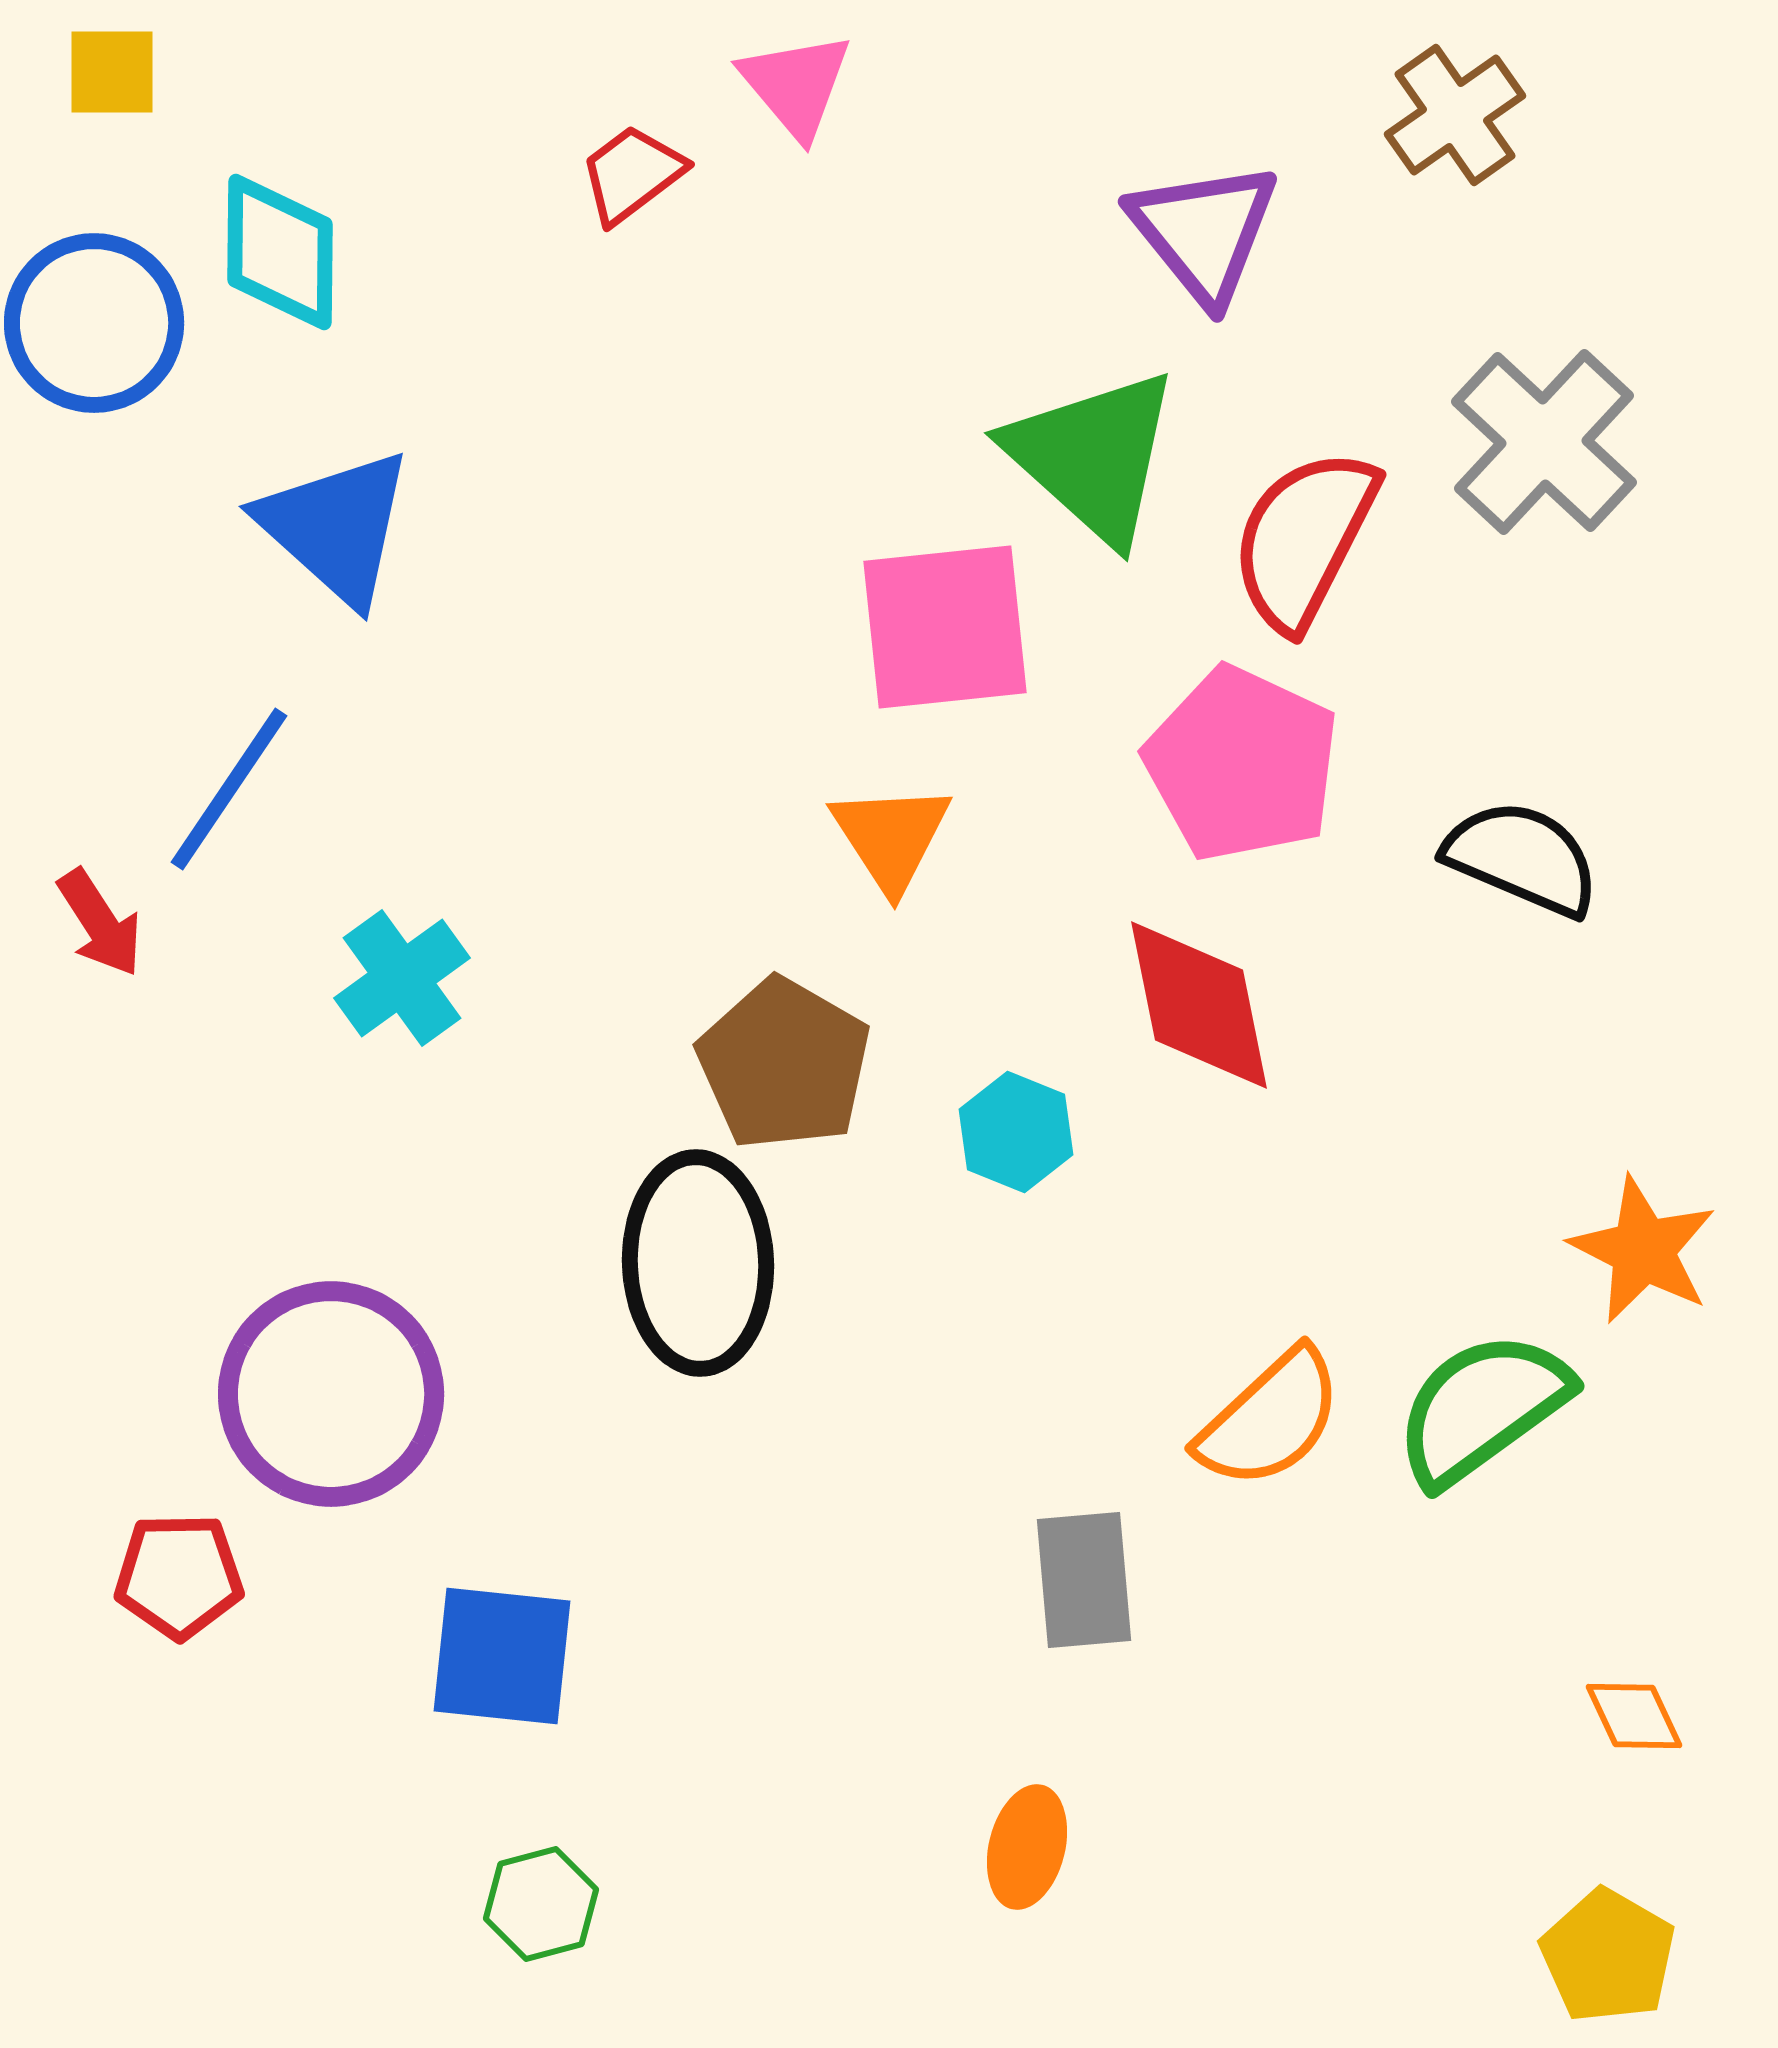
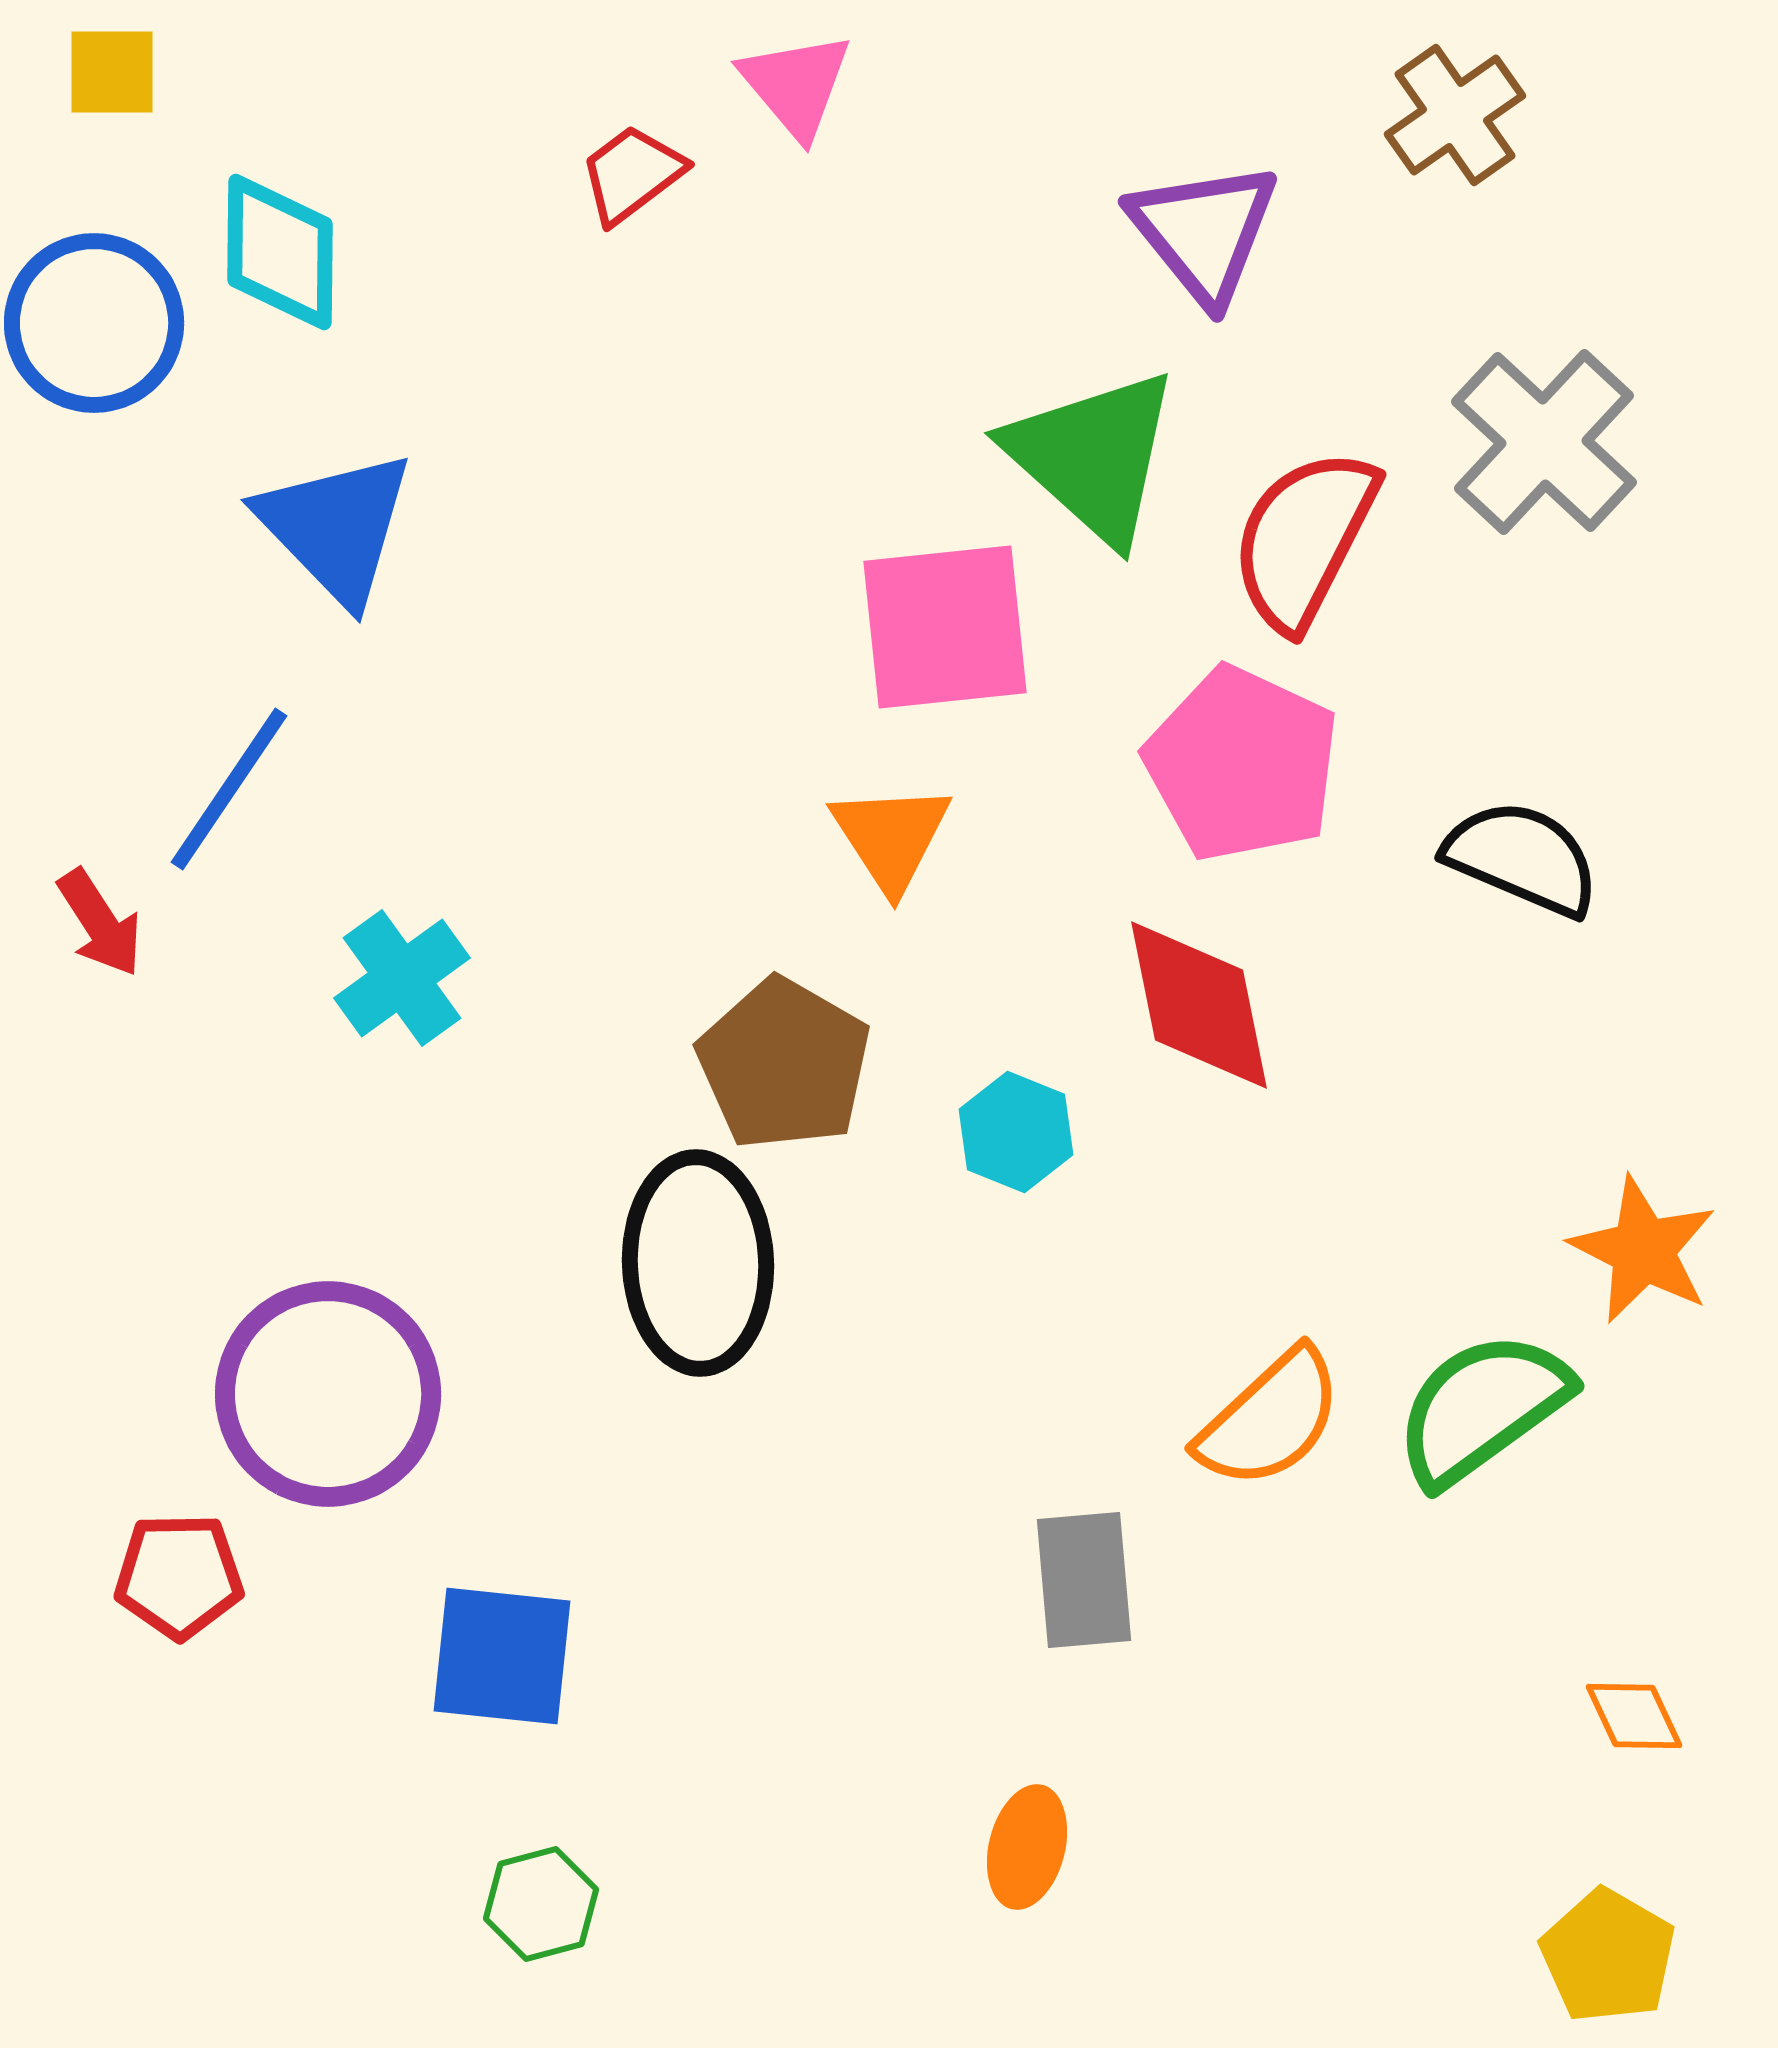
blue triangle: rotated 4 degrees clockwise
purple circle: moved 3 px left
